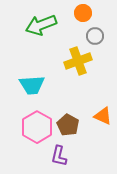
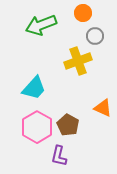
cyan trapezoid: moved 2 px right, 3 px down; rotated 44 degrees counterclockwise
orange triangle: moved 8 px up
